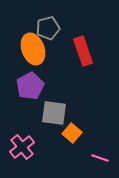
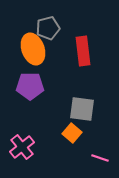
red rectangle: rotated 12 degrees clockwise
purple pentagon: rotated 28 degrees clockwise
gray square: moved 28 px right, 4 px up
